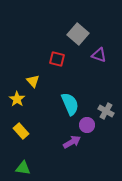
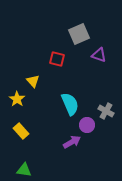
gray square: moved 1 px right; rotated 25 degrees clockwise
green triangle: moved 1 px right, 2 px down
